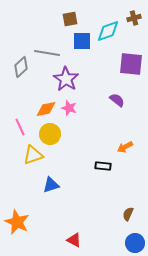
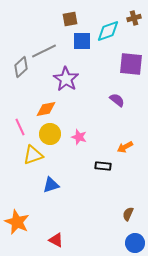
gray line: moved 3 px left, 2 px up; rotated 35 degrees counterclockwise
pink star: moved 10 px right, 29 px down
red triangle: moved 18 px left
